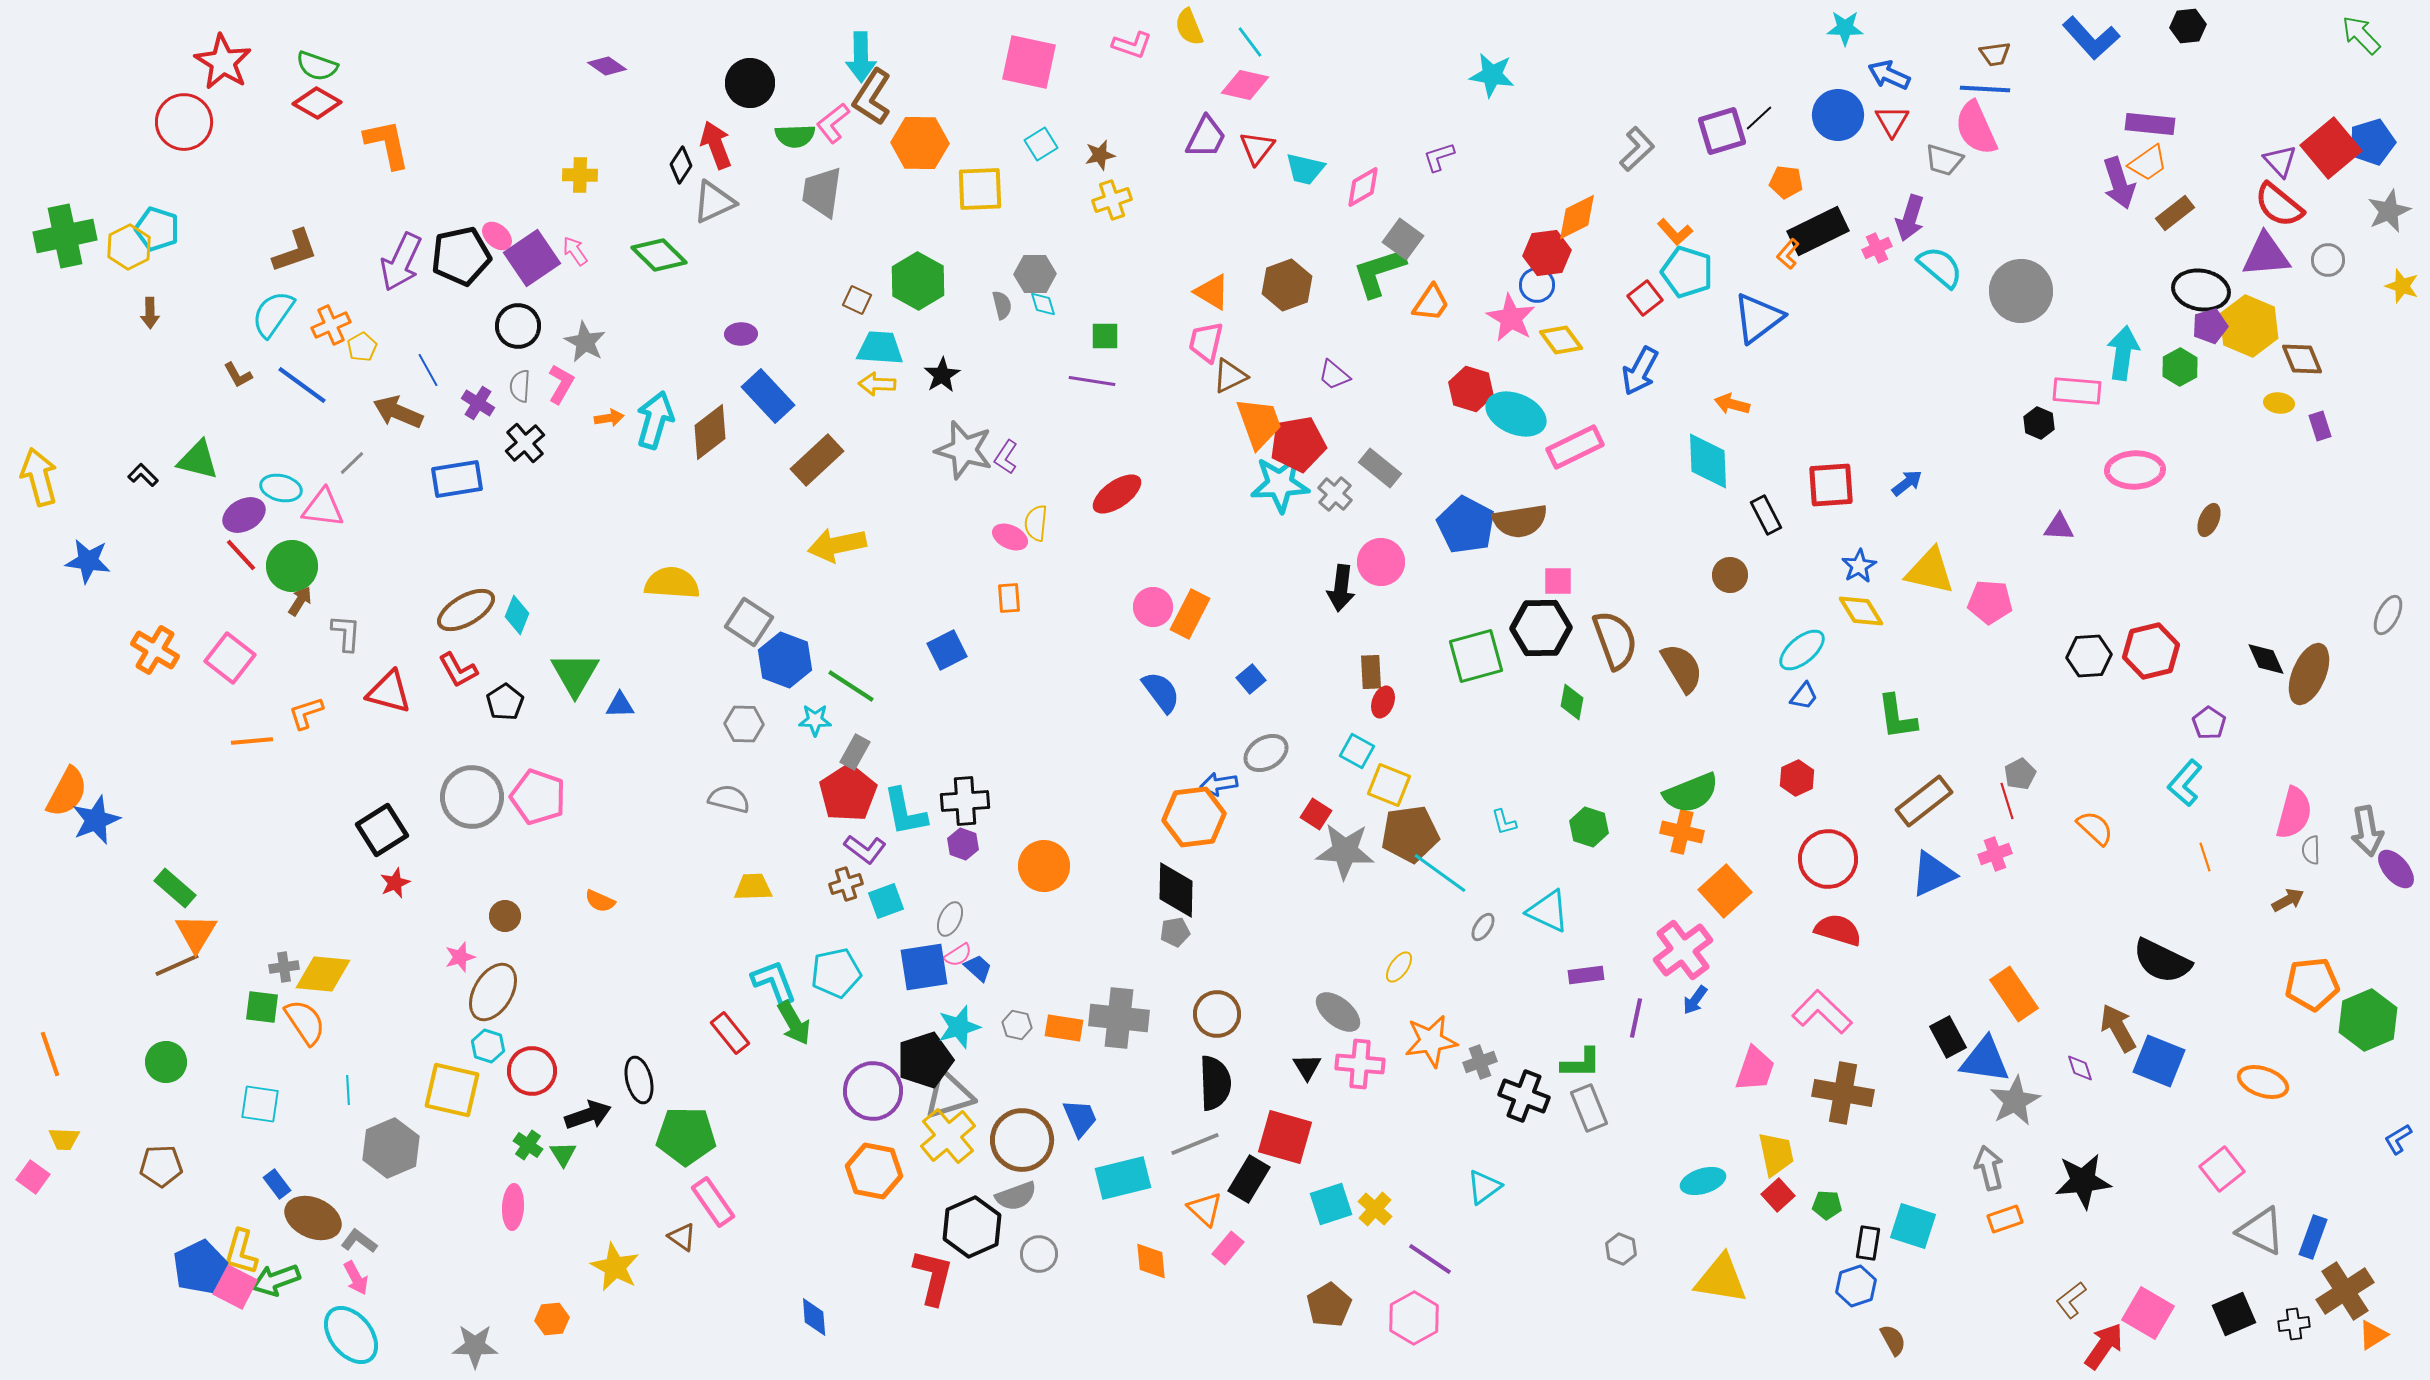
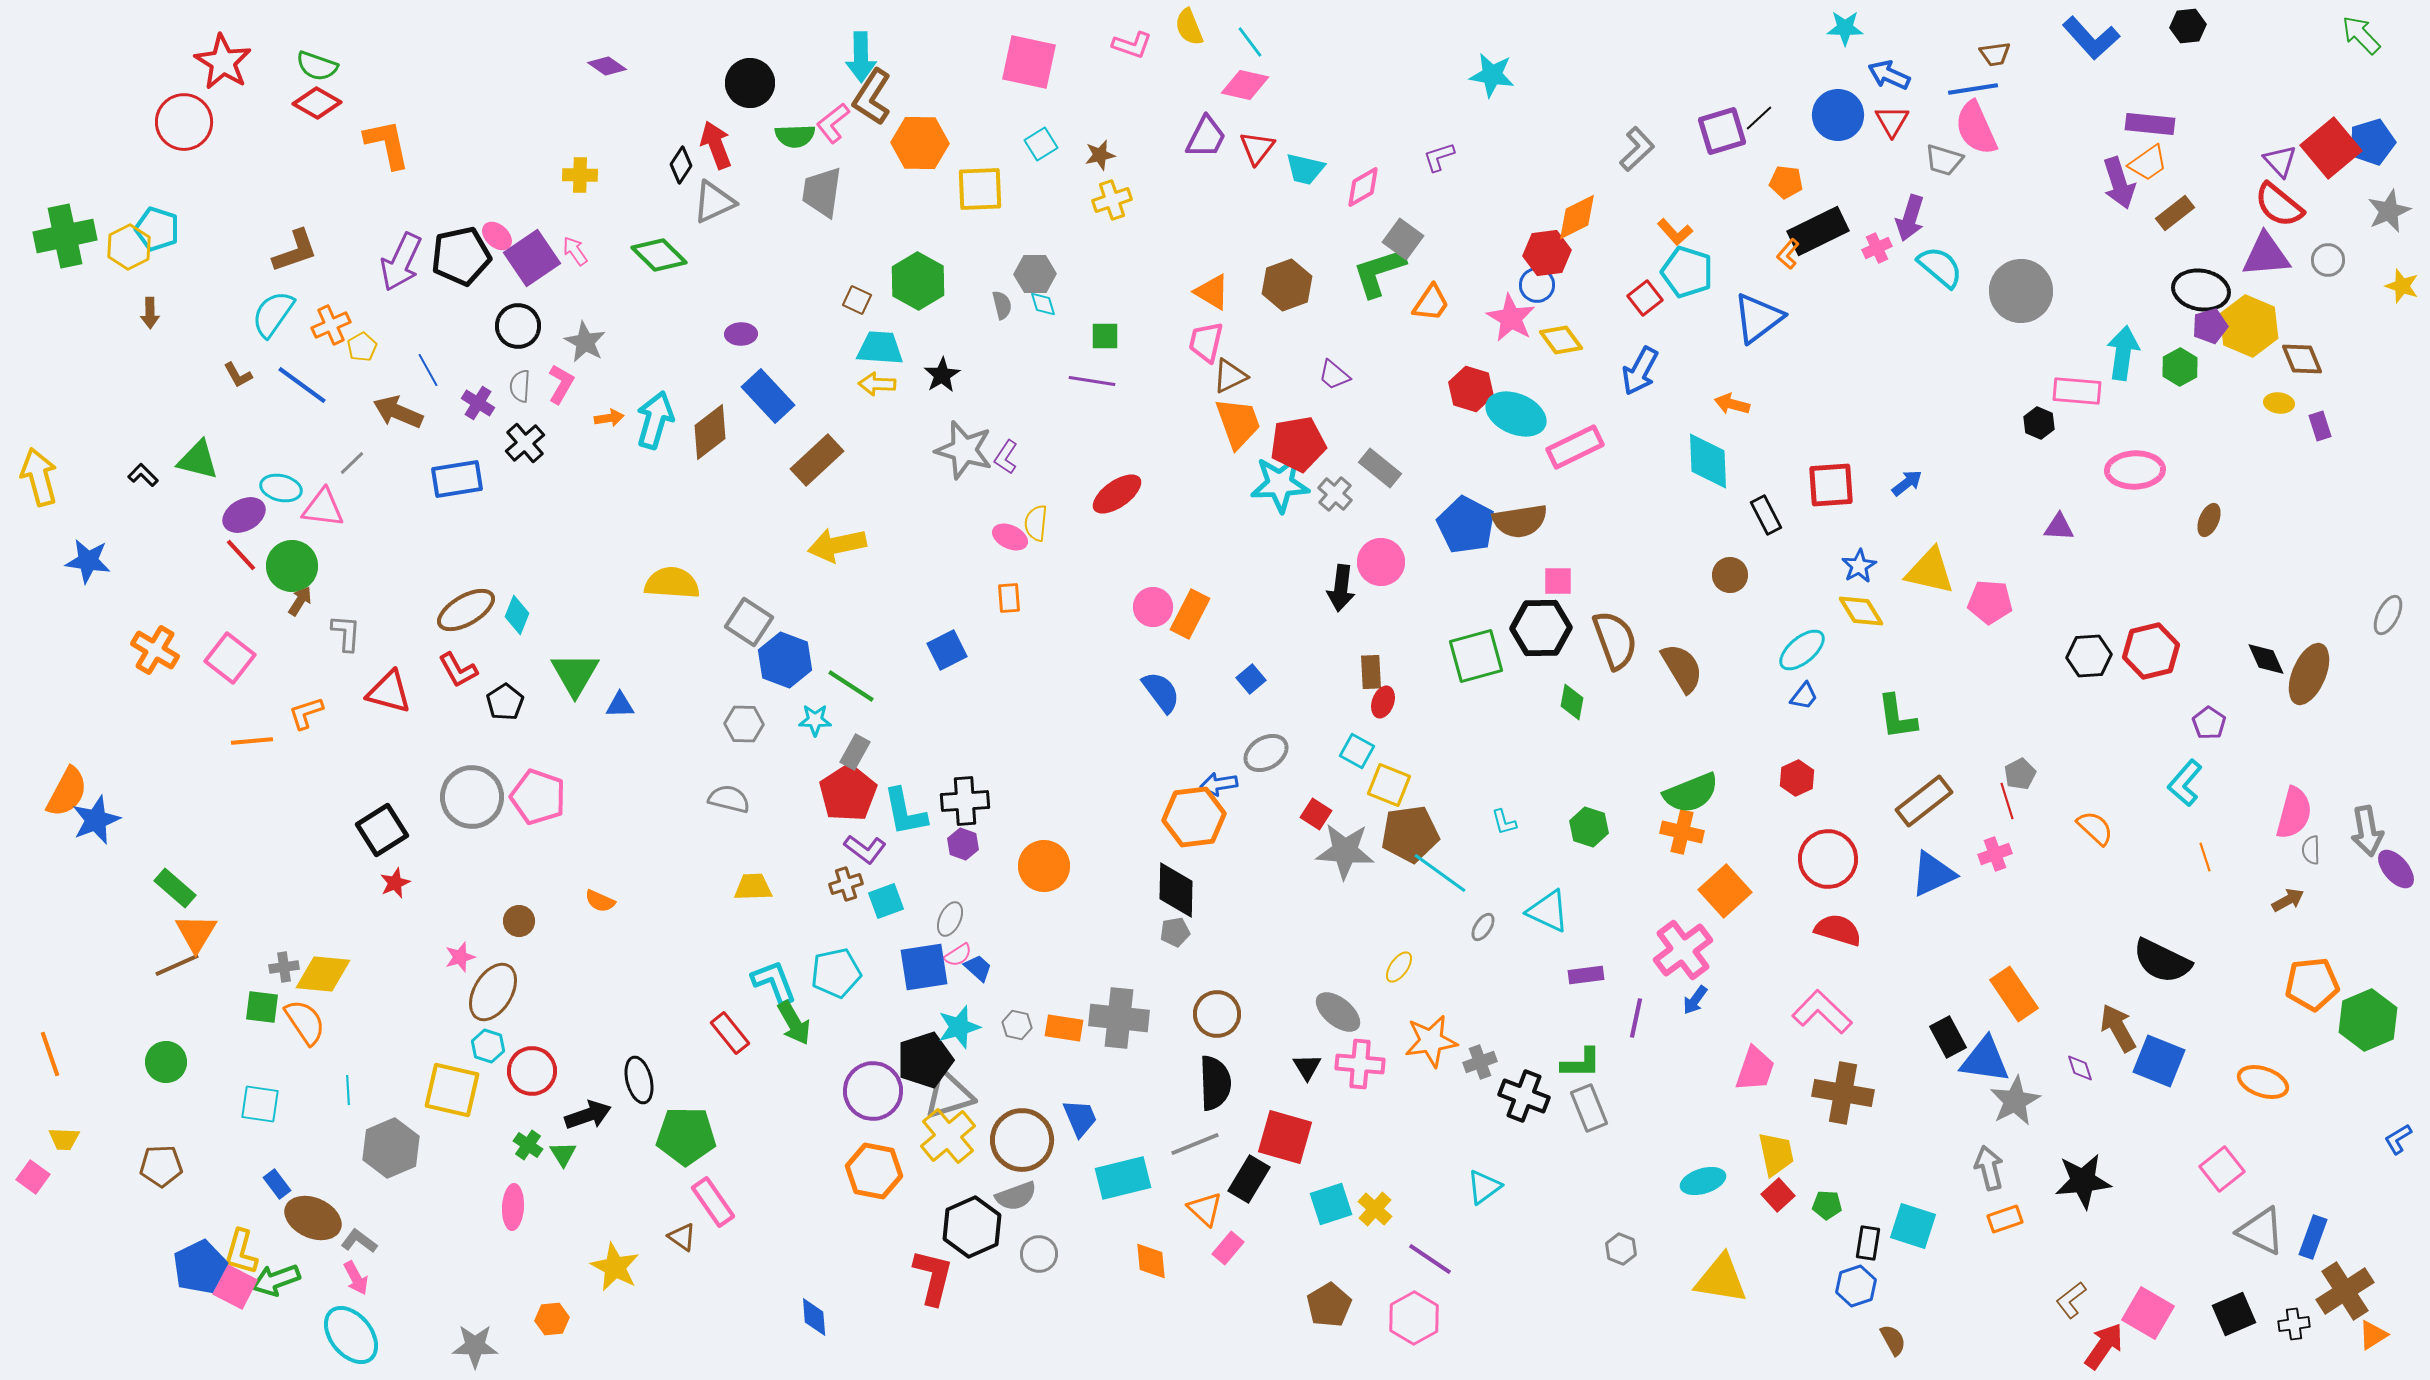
blue line at (1985, 89): moved 12 px left; rotated 12 degrees counterclockwise
orange trapezoid at (1259, 423): moved 21 px left
brown circle at (505, 916): moved 14 px right, 5 px down
